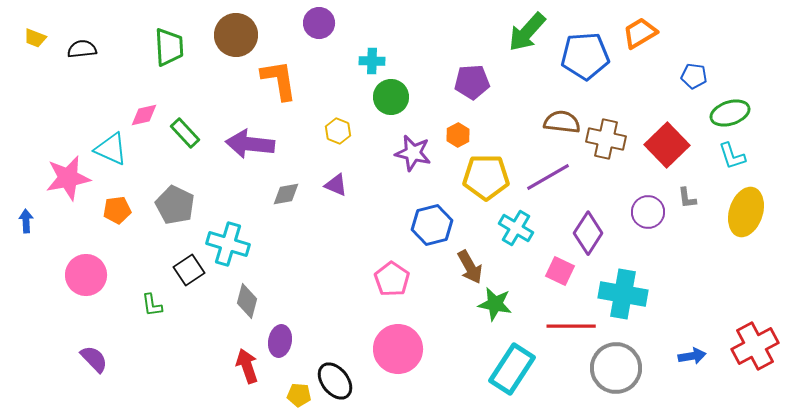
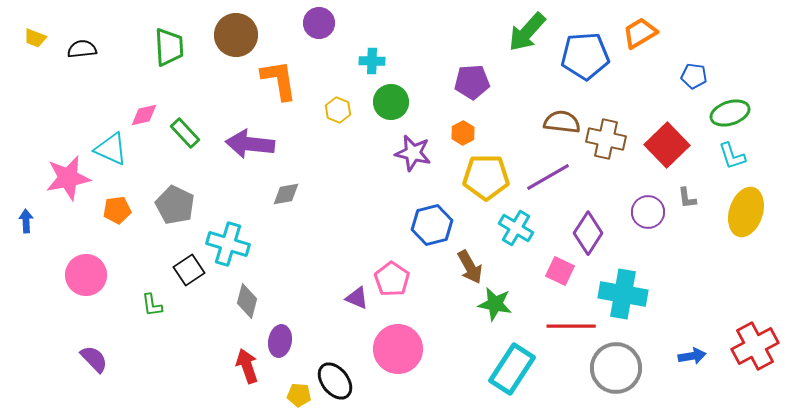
green circle at (391, 97): moved 5 px down
yellow hexagon at (338, 131): moved 21 px up
orange hexagon at (458, 135): moved 5 px right, 2 px up
purple triangle at (336, 185): moved 21 px right, 113 px down
